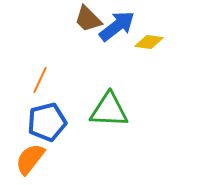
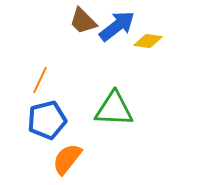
brown trapezoid: moved 5 px left, 2 px down
yellow diamond: moved 1 px left, 1 px up
green triangle: moved 5 px right, 1 px up
blue pentagon: moved 2 px up
orange semicircle: moved 37 px right
